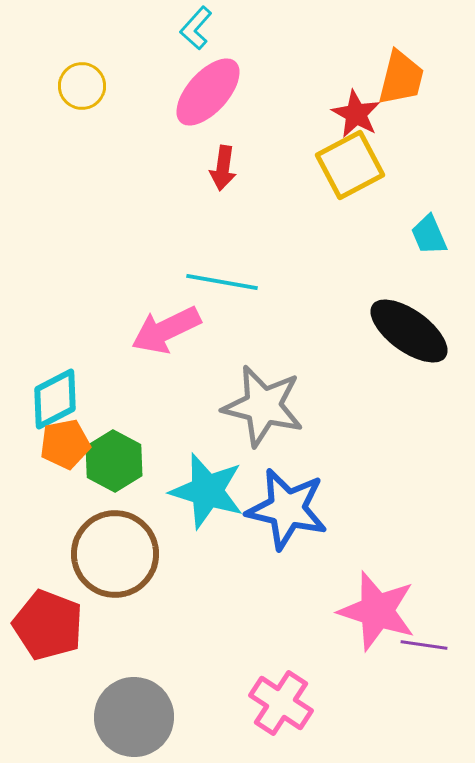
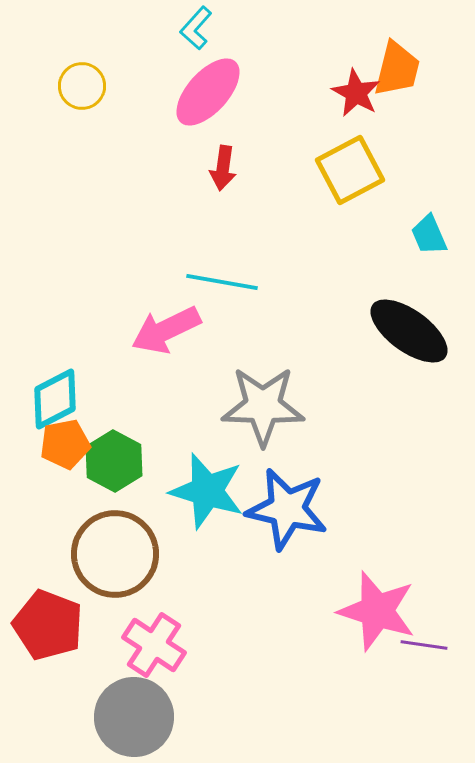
orange trapezoid: moved 4 px left, 9 px up
red star: moved 21 px up
yellow square: moved 5 px down
gray star: rotated 12 degrees counterclockwise
pink cross: moved 127 px left, 58 px up
